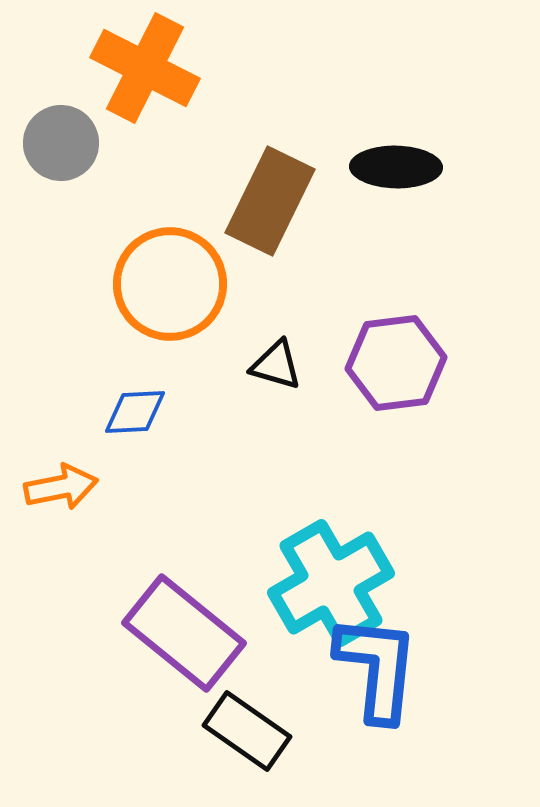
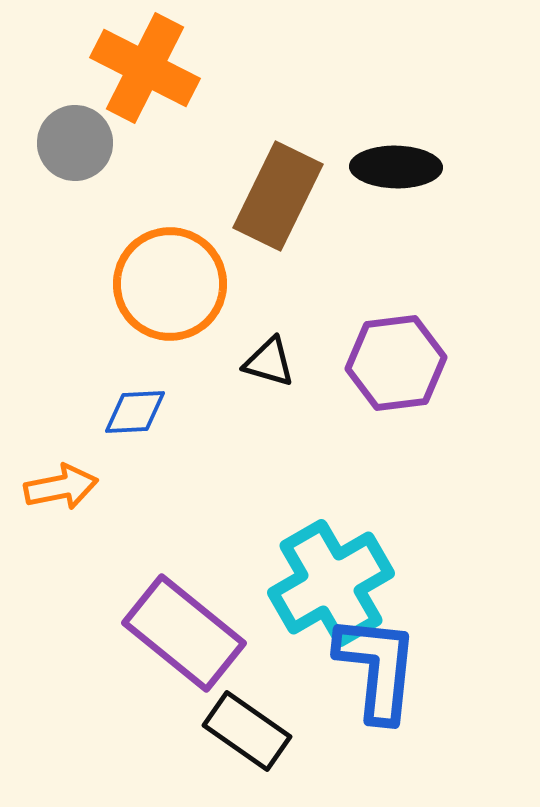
gray circle: moved 14 px right
brown rectangle: moved 8 px right, 5 px up
black triangle: moved 7 px left, 3 px up
